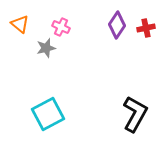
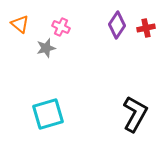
cyan square: rotated 12 degrees clockwise
